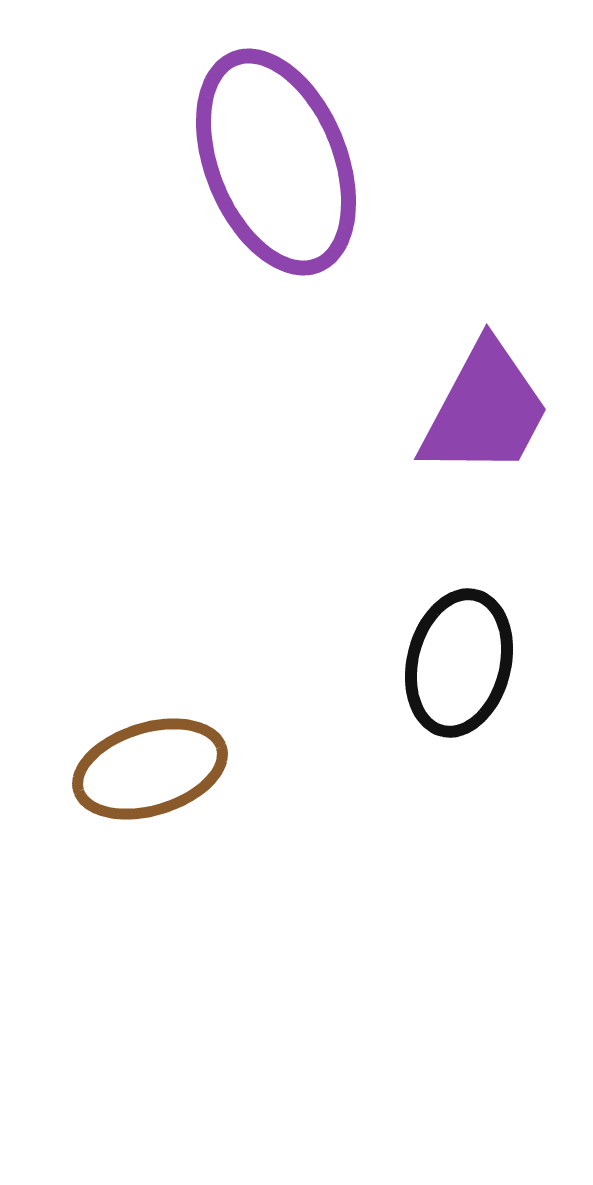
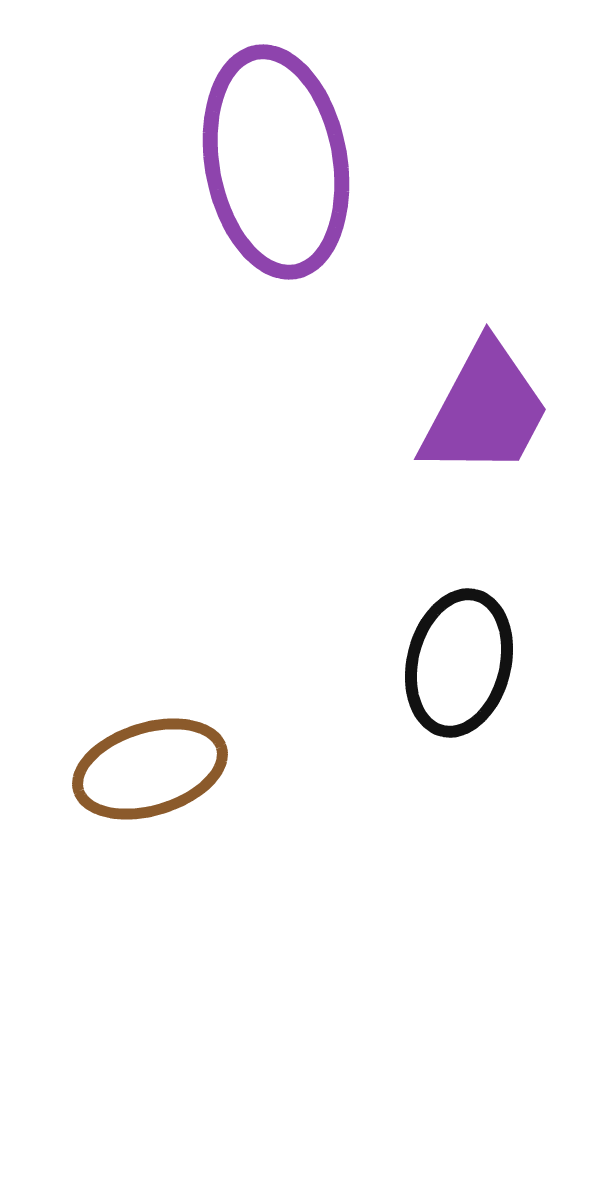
purple ellipse: rotated 12 degrees clockwise
